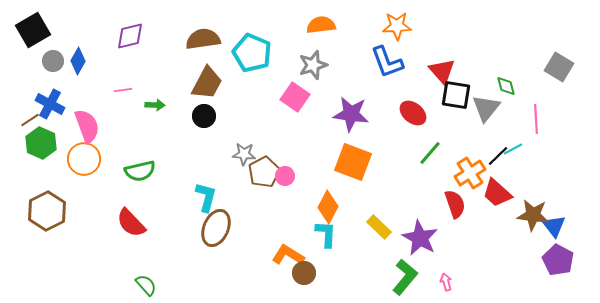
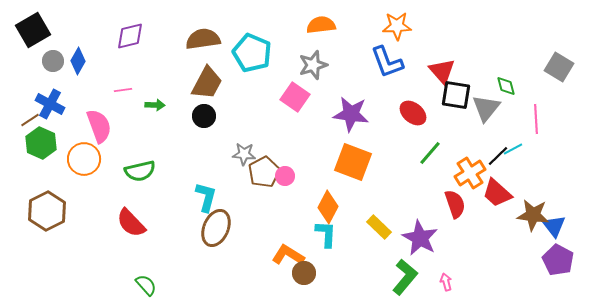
pink semicircle at (87, 126): moved 12 px right
